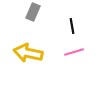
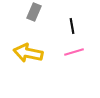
gray rectangle: moved 1 px right
